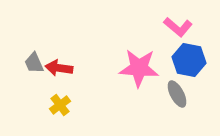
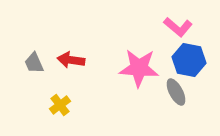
red arrow: moved 12 px right, 8 px up
gray ellipse: moved 1 px left, 2 px up
